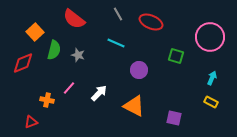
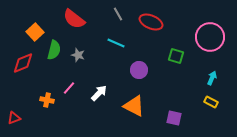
red triangle: moved 17 px left, 4 px up
